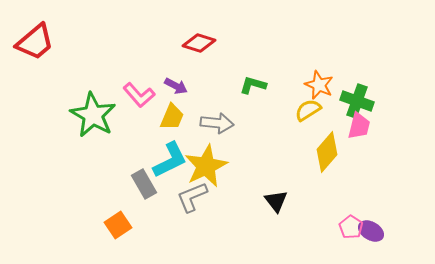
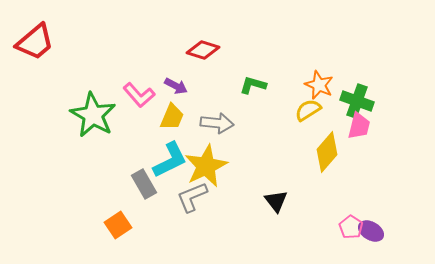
red diamond: moved 4 px right, 7 px down
